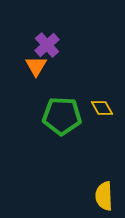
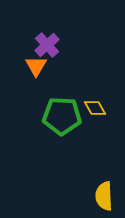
yellow diamond: moved 7 px left
